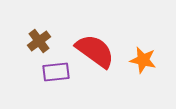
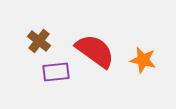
brown cross: rotated 15 degrees counterclockwise
